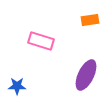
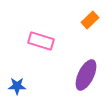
orange rectangle: rotated 36 degrees counterclockwise
